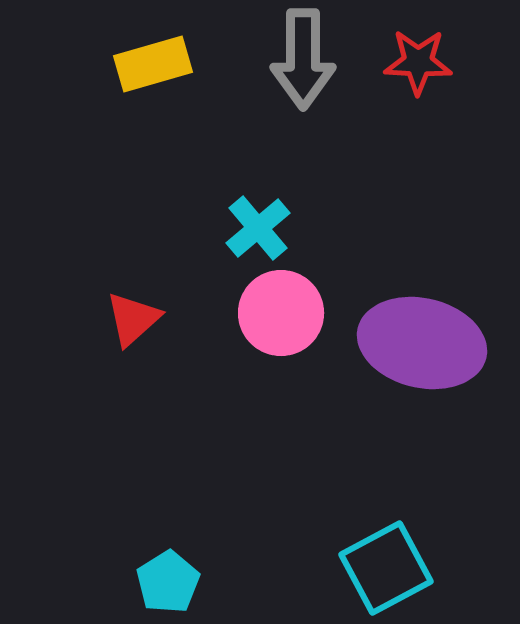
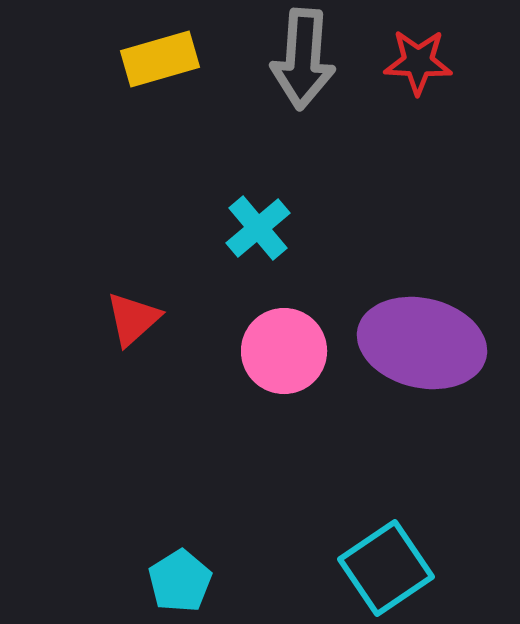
gray arrow: rotated 4 degrees clockwise
yellow rectangle: moved 7 px right, 5 px up
pink circle: moved 3 px right, 38 px down
cyan square: rotated 6 degrees counterclockwise
cyan pentagon: moved 12 px right, 1 px up
